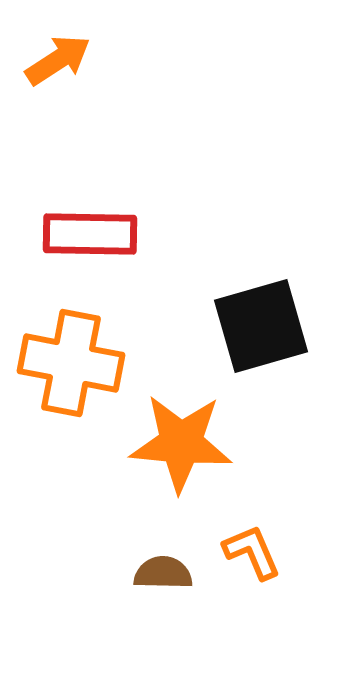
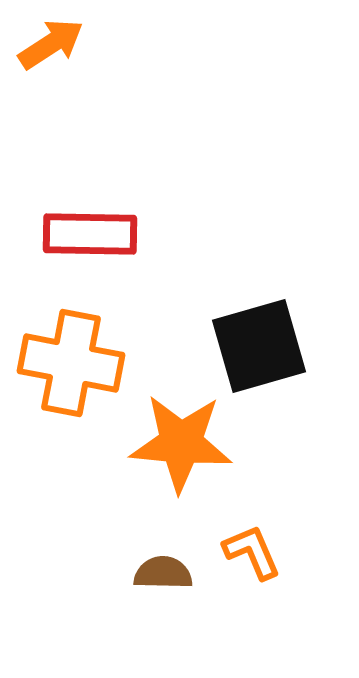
orange arrow: moved 7 px left, 16 px up
black square: moved 2 px left, 20 px down
